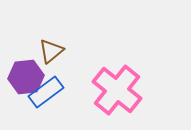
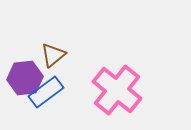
brown triangle: moved 2 px right, 4 px down
purple hexagon: moved 1 px left, 1 px down
